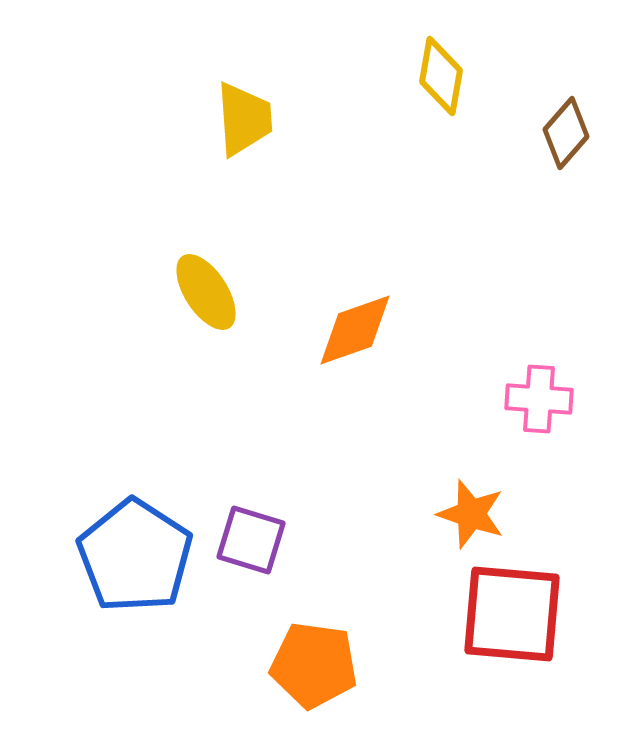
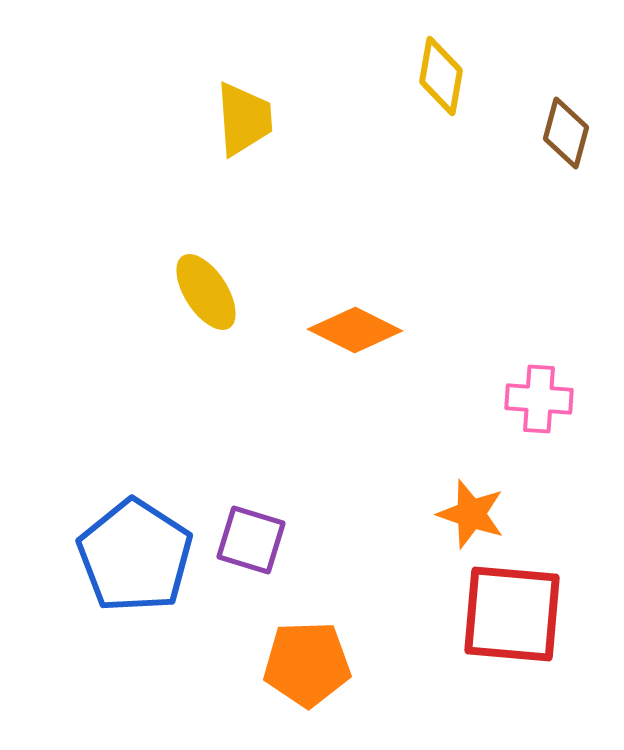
brown diamond: rotated 26 degrees counterclockwise
orange diamond: rotated 46 degrees clockwise
orange pentagon: moved 7 px left, 1 px up; rotated 10 degrees counterclockwise
